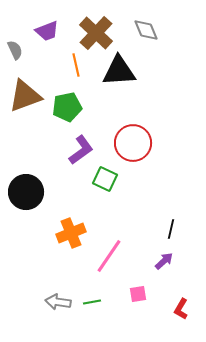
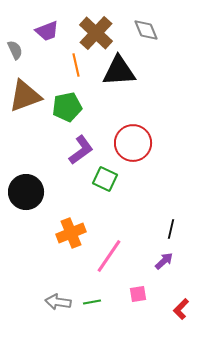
red L-shape: rotated 15 degrees clockwise
